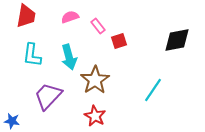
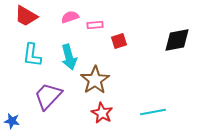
red trapezoid: rotated 110 degrees clockwise
pink rectangle: moved 3 px left, 1 px up; rotated 56 degrees counterclockwise
cyan line: moved 22 px down; rotated 45 degrees clockwise
red star: moved 7 px right, 3 px up
